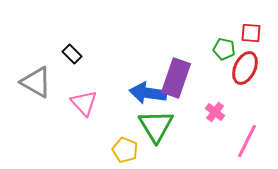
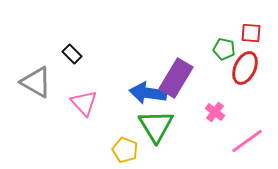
purple rectangle: rotated 12 degrees clockwise
pink line: rotated 28 degrees clockwise
